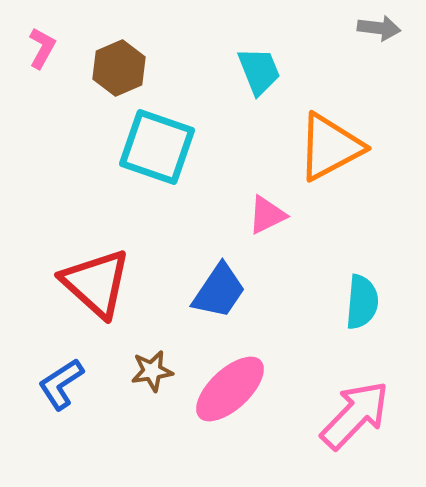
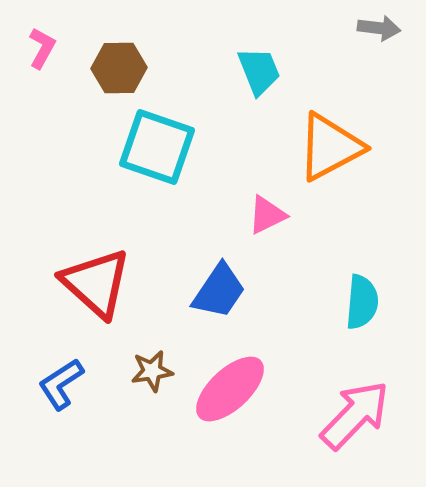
brown hexagon: rotated 22 degrees clockwise
